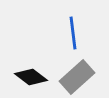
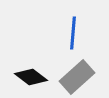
blue line: rotated 12 degrees clockwise
